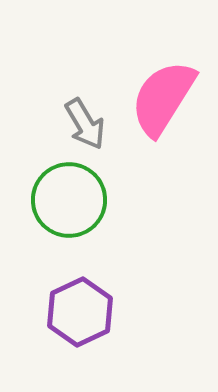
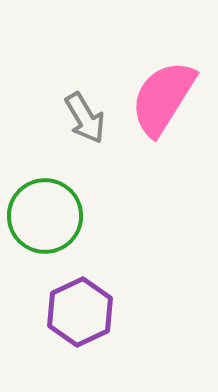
gray arrow: moved 6 px up
green circle: moved 24 px left, 16 px down
